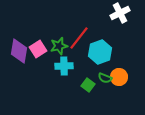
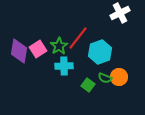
red line: moved 1 px left
green star: rotated 18 degrees counterclockwise
